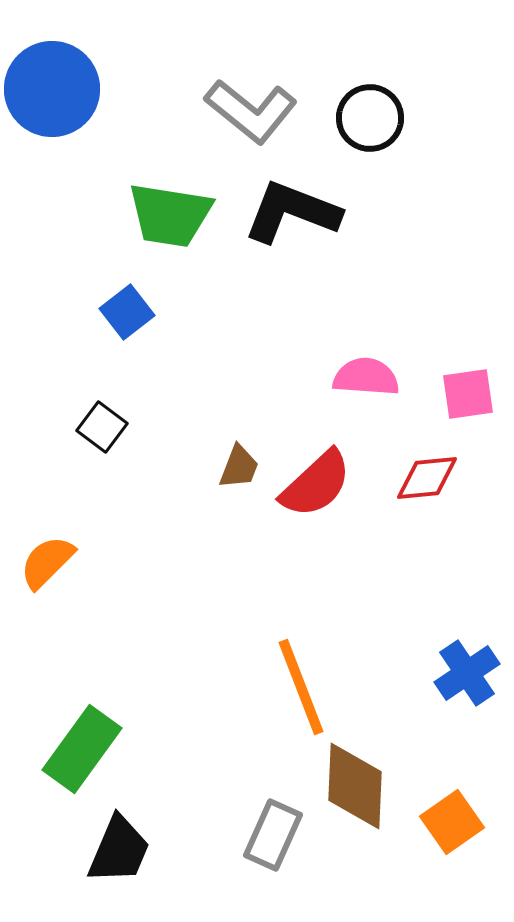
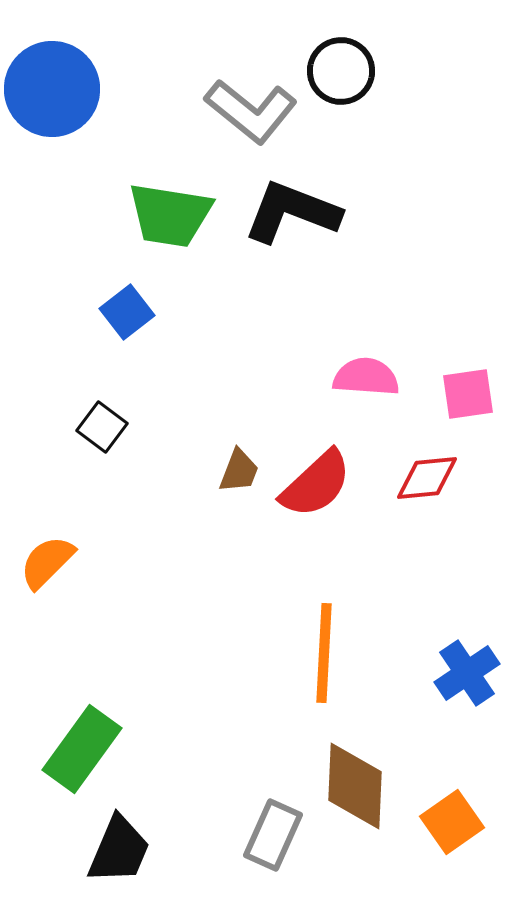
black circle: moved 29 px left, 47 px up
brown trapezoid: moved 4 px down
orange line: moved 23 px right, 34 px up; rotated 24 degrees clockwise
